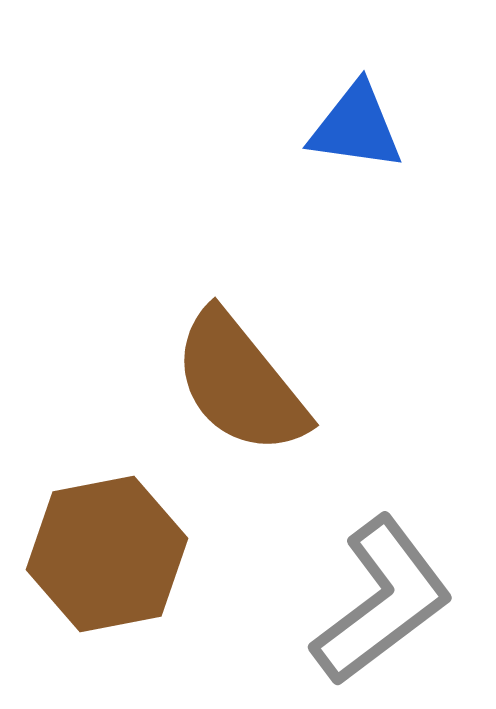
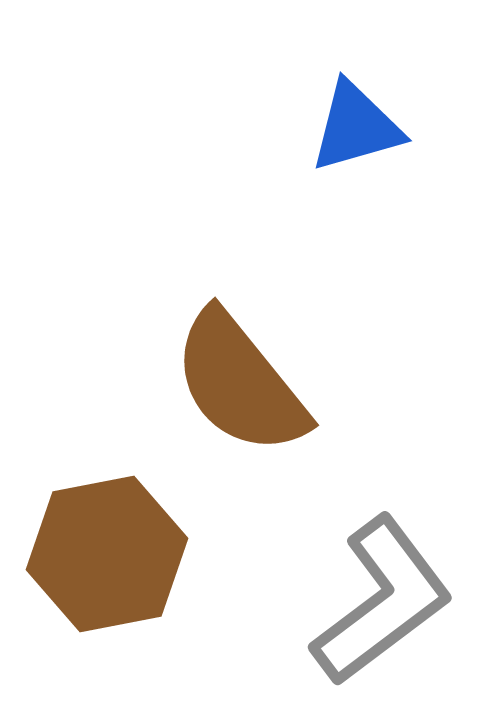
blue triangle: rotated 24 degrees counterclockwise
